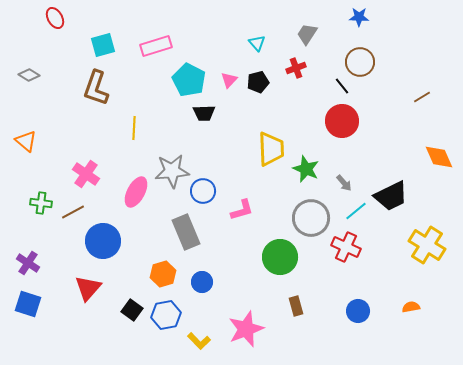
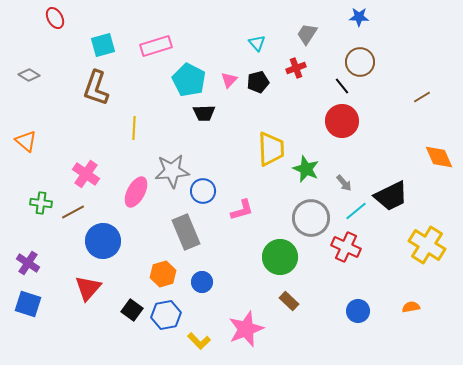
brown rectangle at (296, 306): moved 7 px left, 5 px up; rotated 30 degrees counterclockwise
